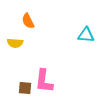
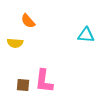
orange semicircle: rotated 14 degrees counterclockwise
brown square: moved 2 px left, 3 px up
